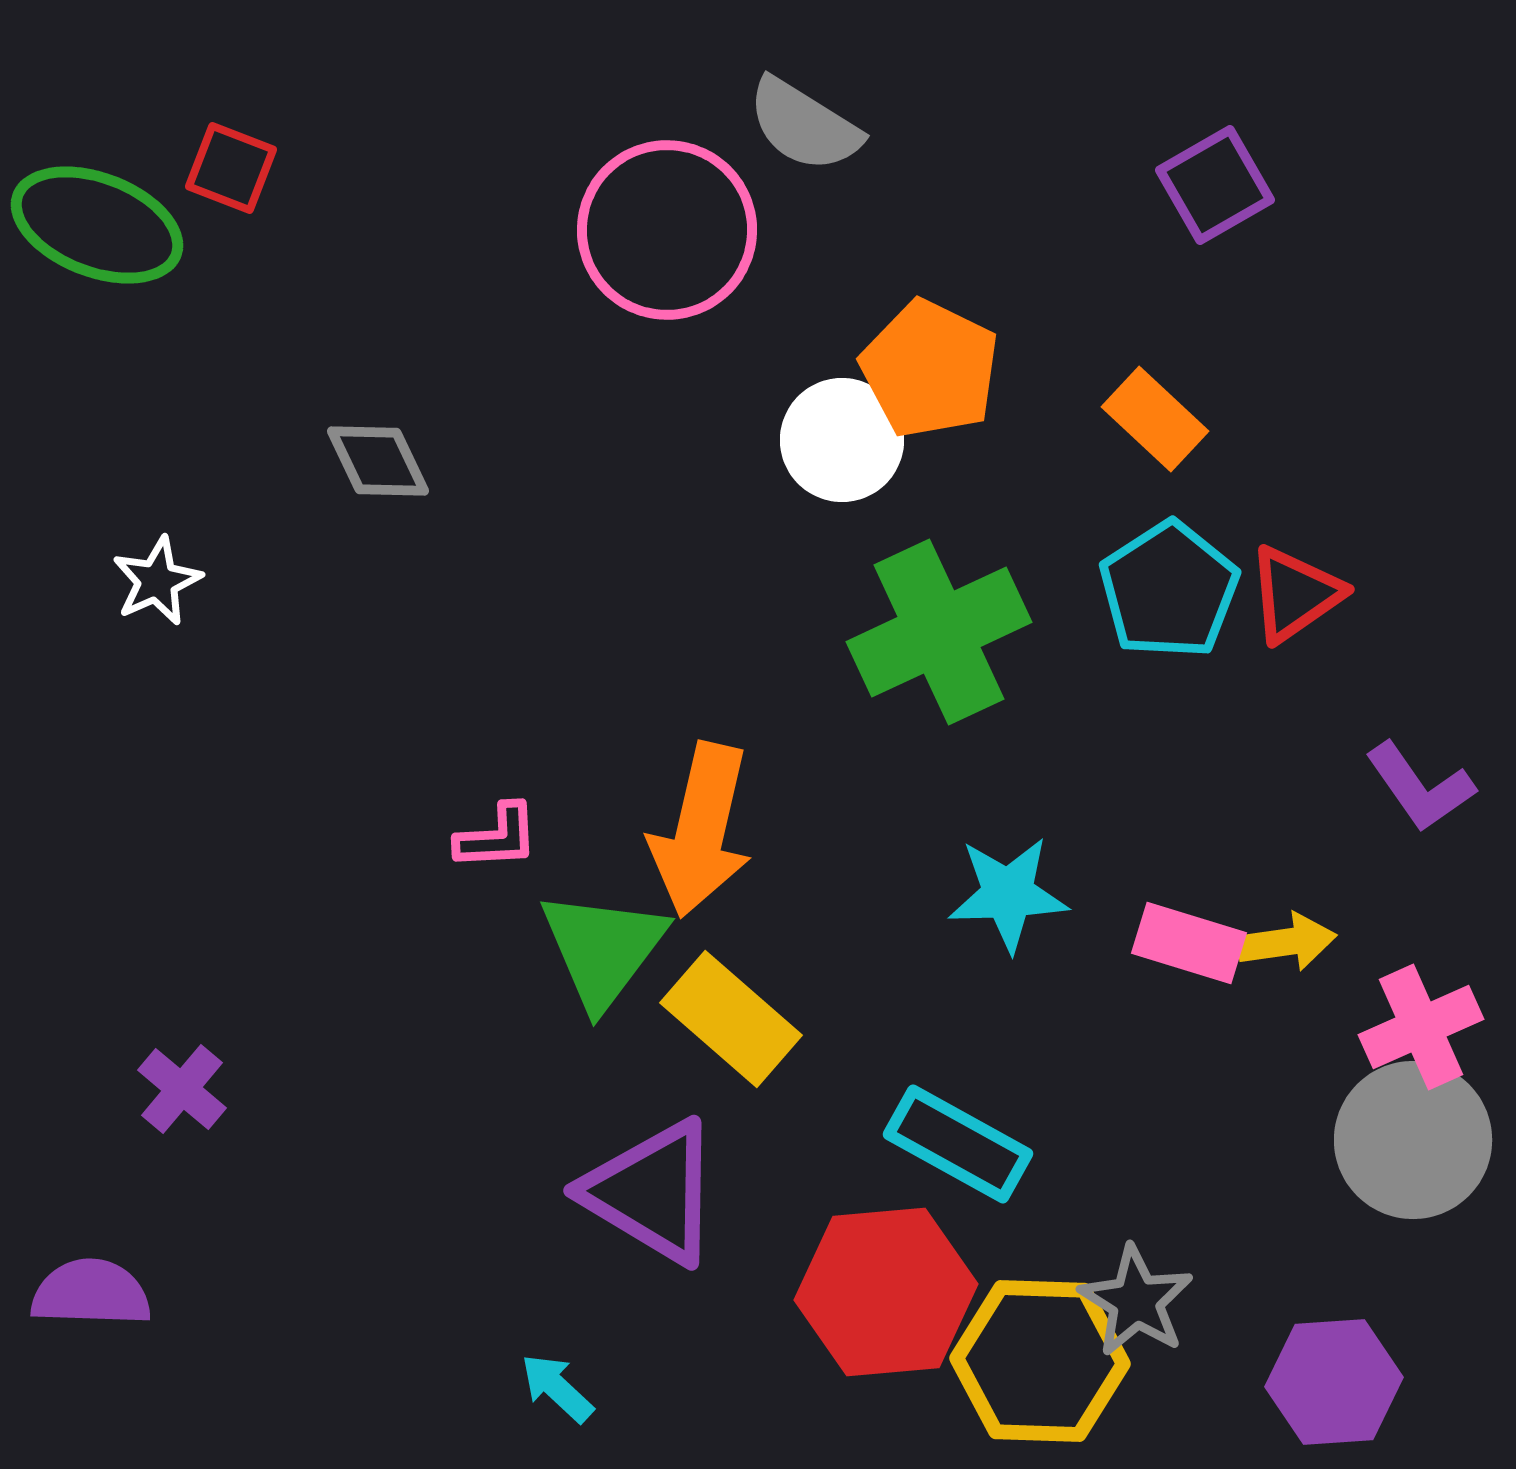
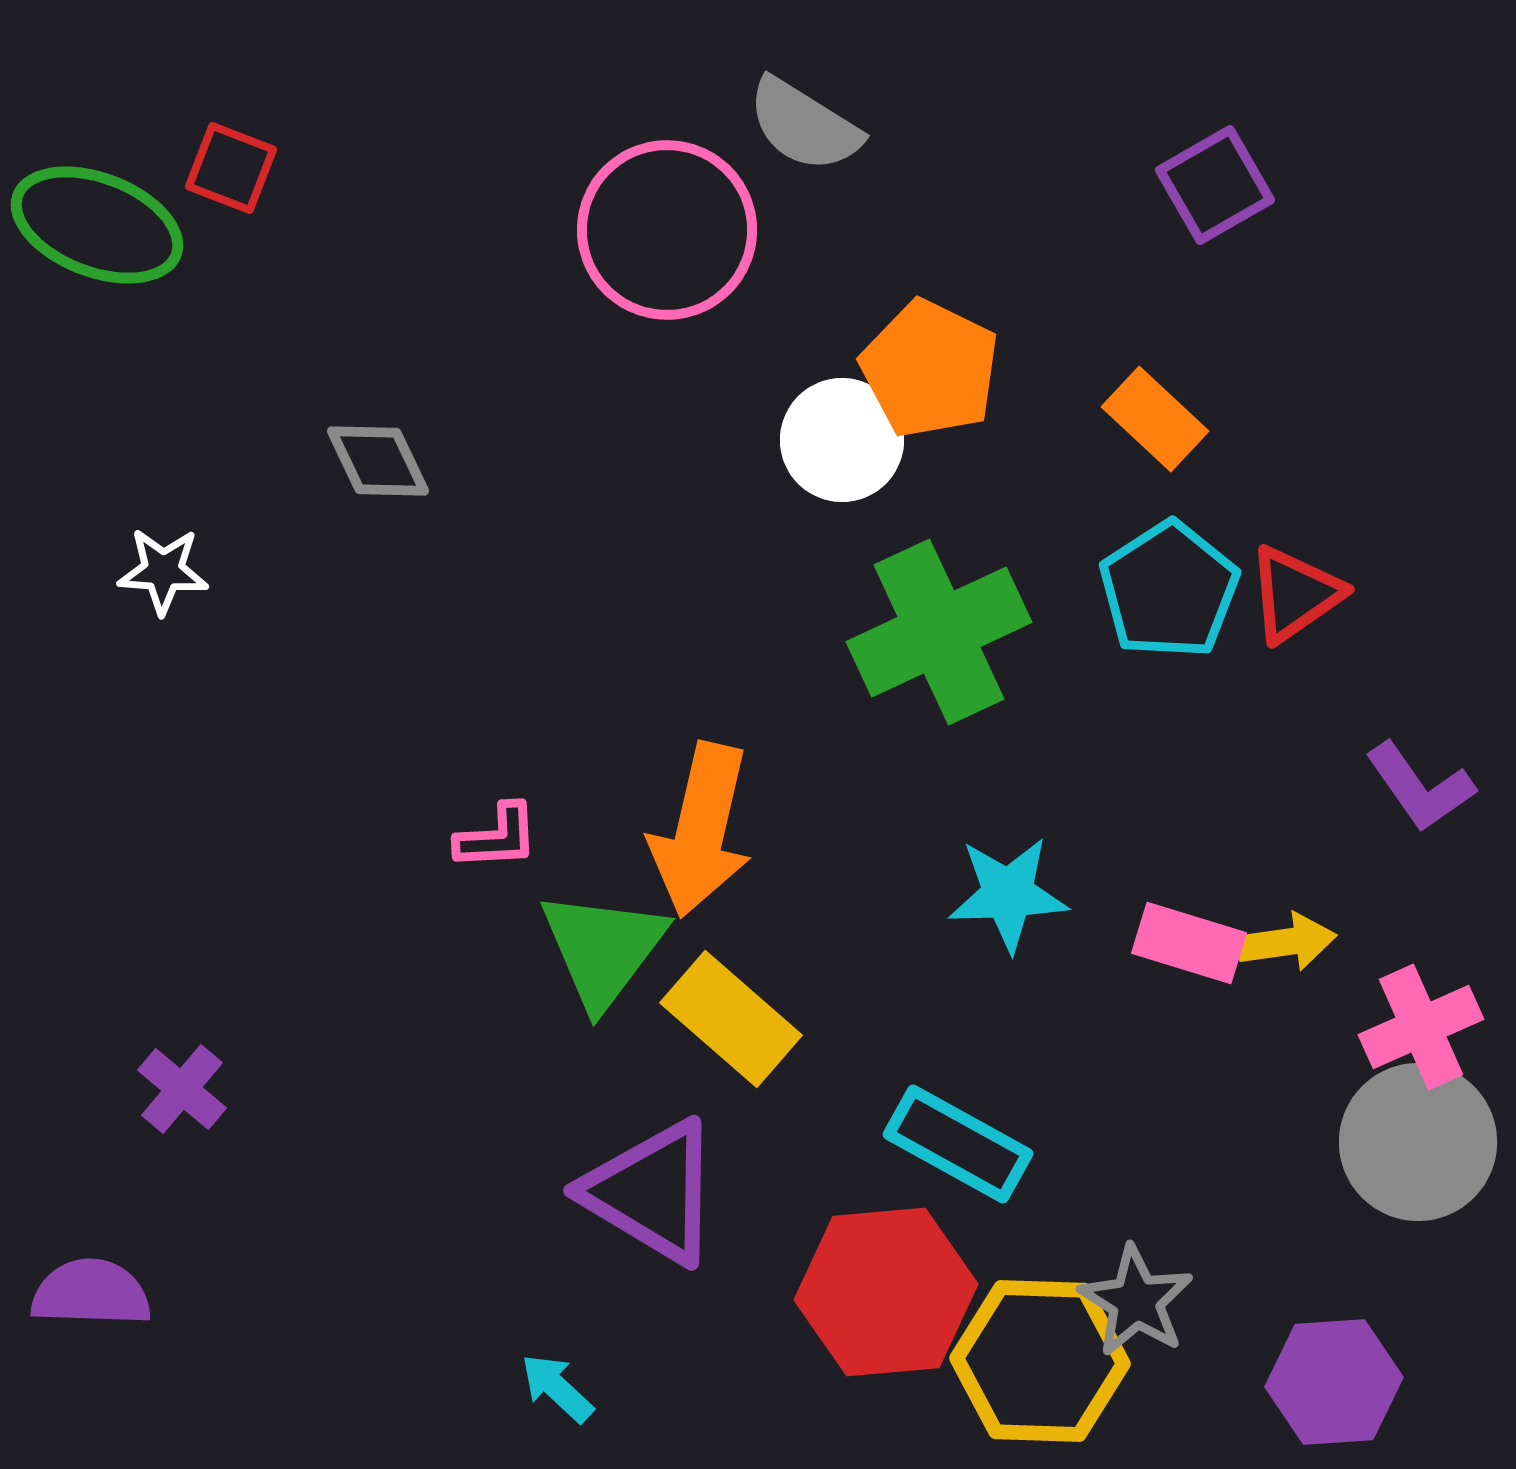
white star: moved 6 px right, 10 px up; rotated 28 degrees clockwise
gray circle: moved 5 px right, 2 px down
